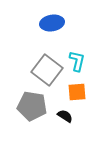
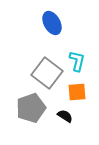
blue ellipse: rotated 70 degrees clockwise
gray square: moved 3 px down
gray pentagon: moved 1 px left, 2 px down; rotated 28 degrees counterclockwise
